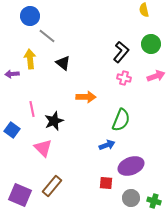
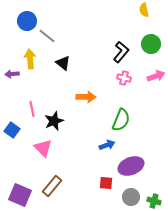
blue circle: moved 3 px left, 5 px down
gray circle: moved 1 px up
